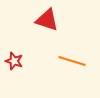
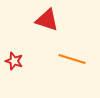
orange line: moved 2 px up
